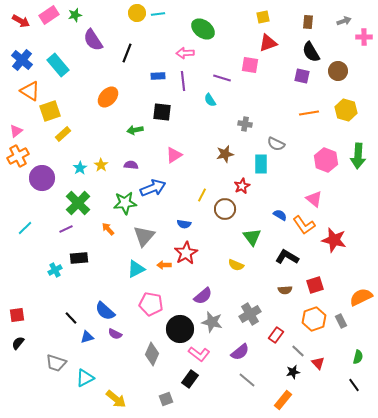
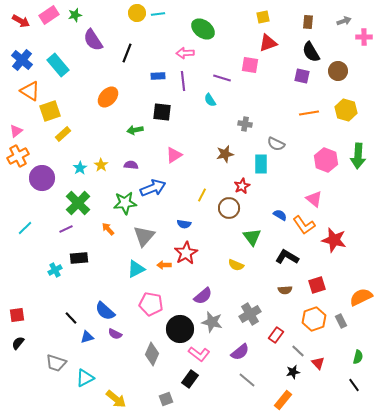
brown circle at (225, 209): moved 4 px right, 1 px up
red square at (315, 285): moved 2 px right
